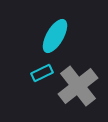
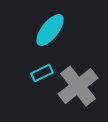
cyan ellipse: moved 5 px left, 6 px up; rotated 8 degrees clockwise
